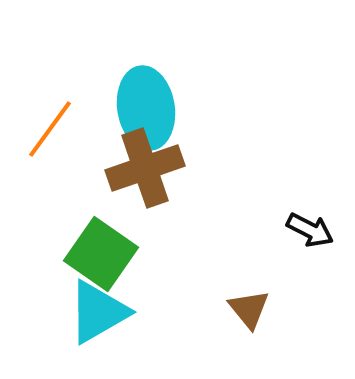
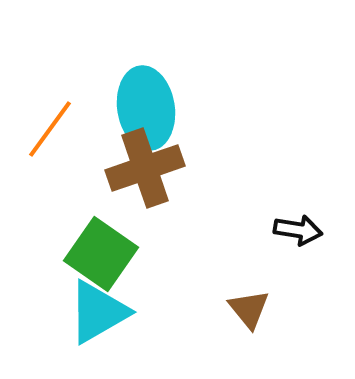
black arrow: moved 12 px left; rotated 18 degrees counterclockwise
